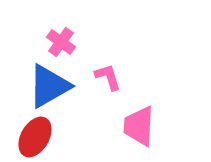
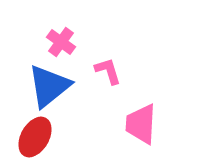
pink L-shape: moved 6 px up
blue triangle: rotated 9 degrees counterclockwise
pink trapezoid: moved 2 px right, 2 px up
